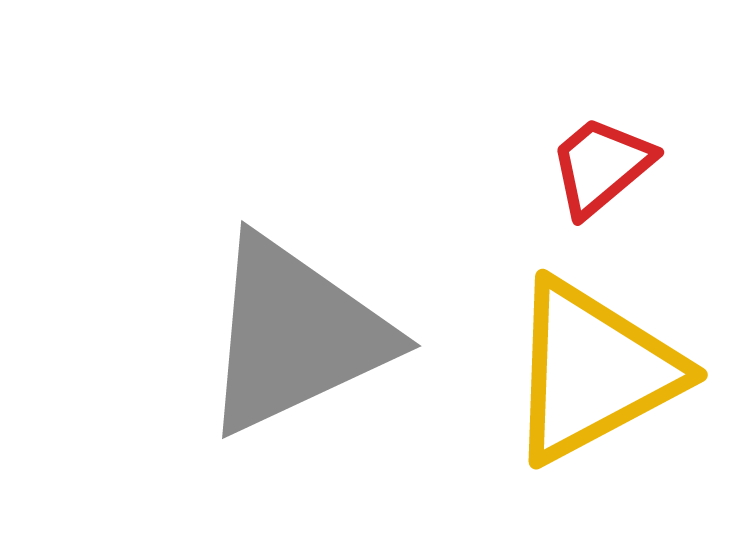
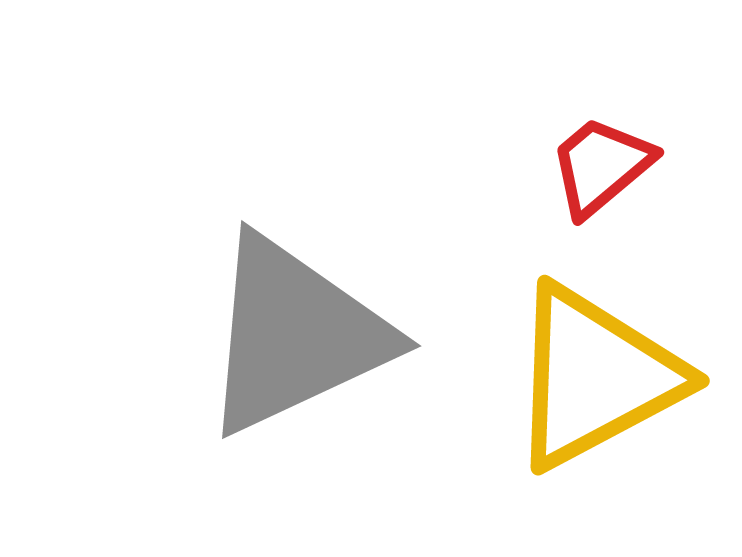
yellow triangle: moved 2 px right, 6 px down
